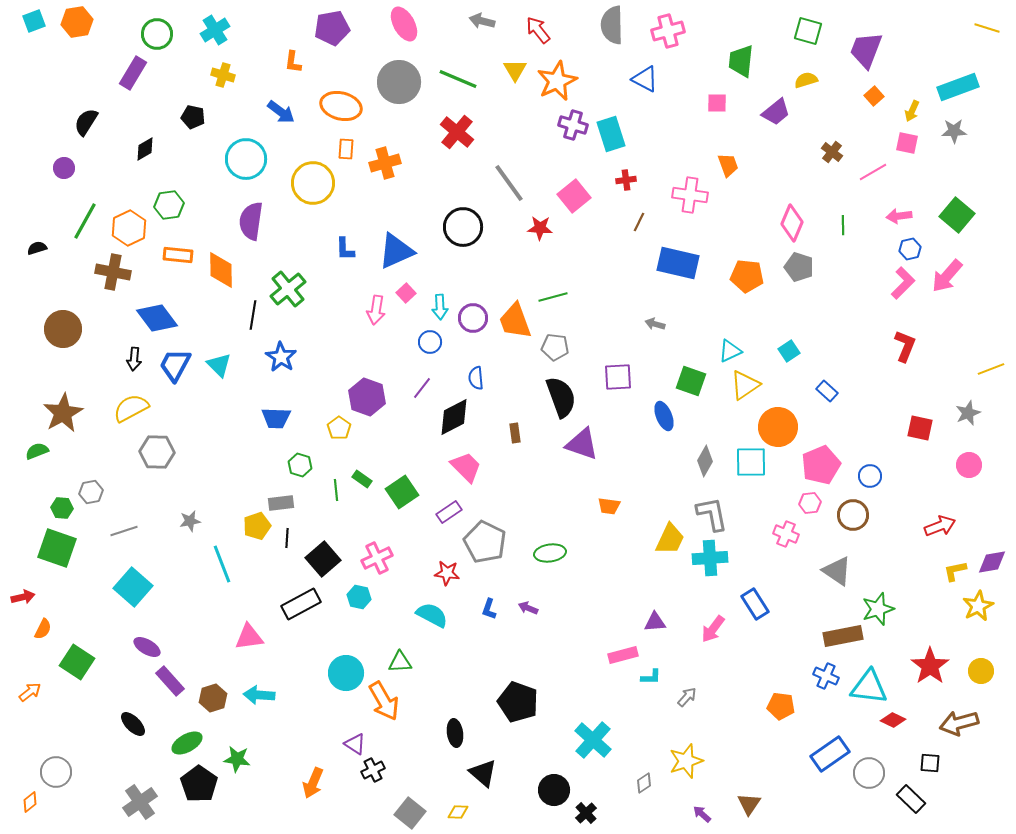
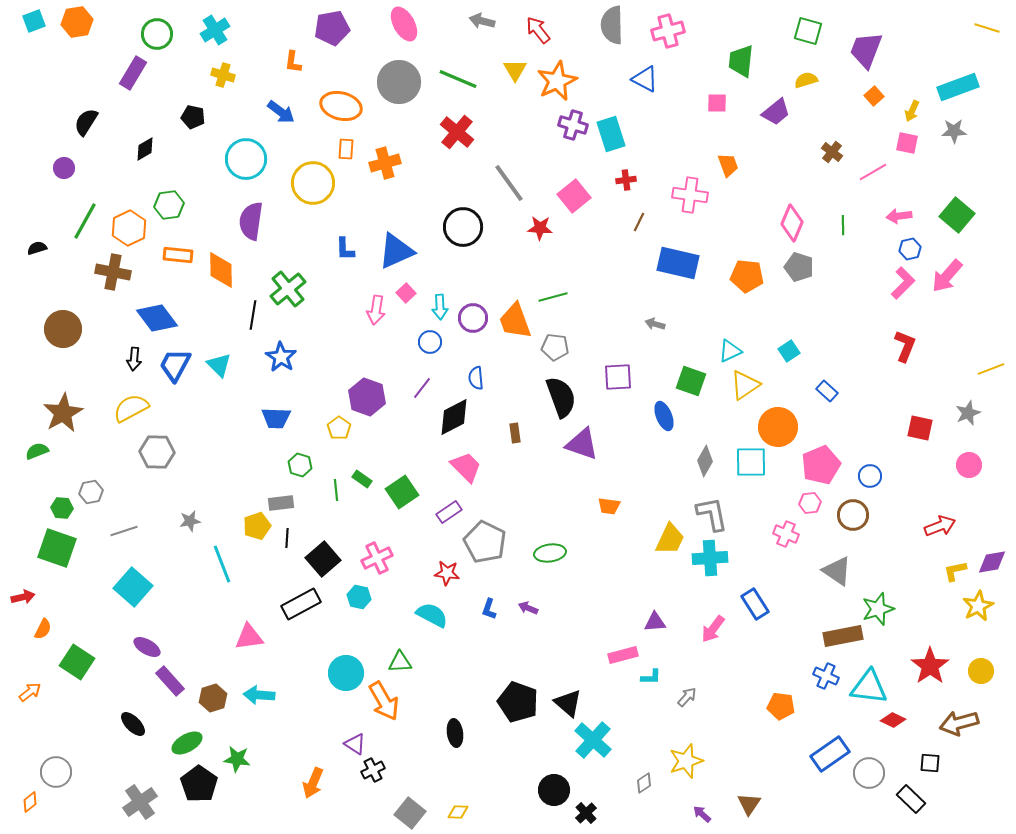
black triangle at (483, 773): moved 85 px right, 70 px up
